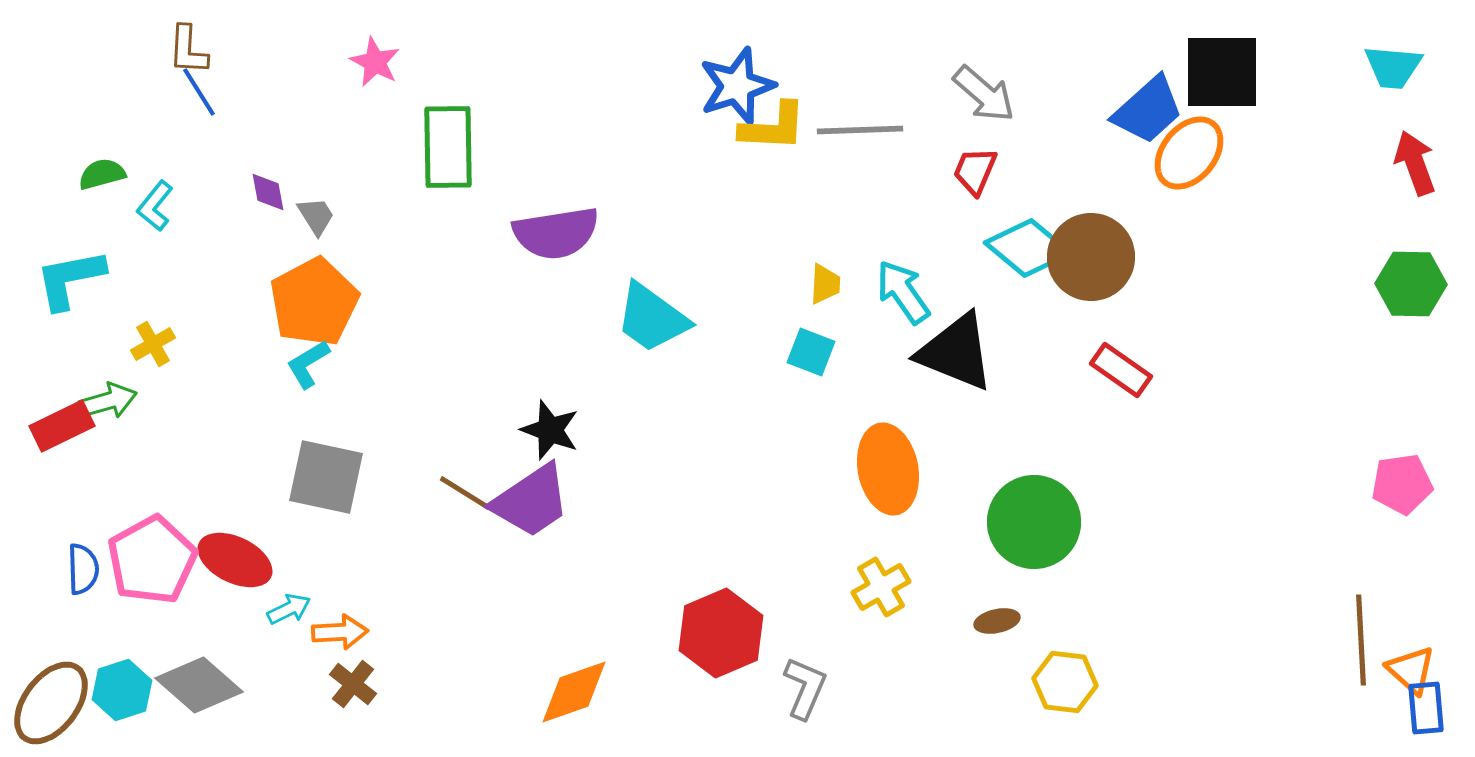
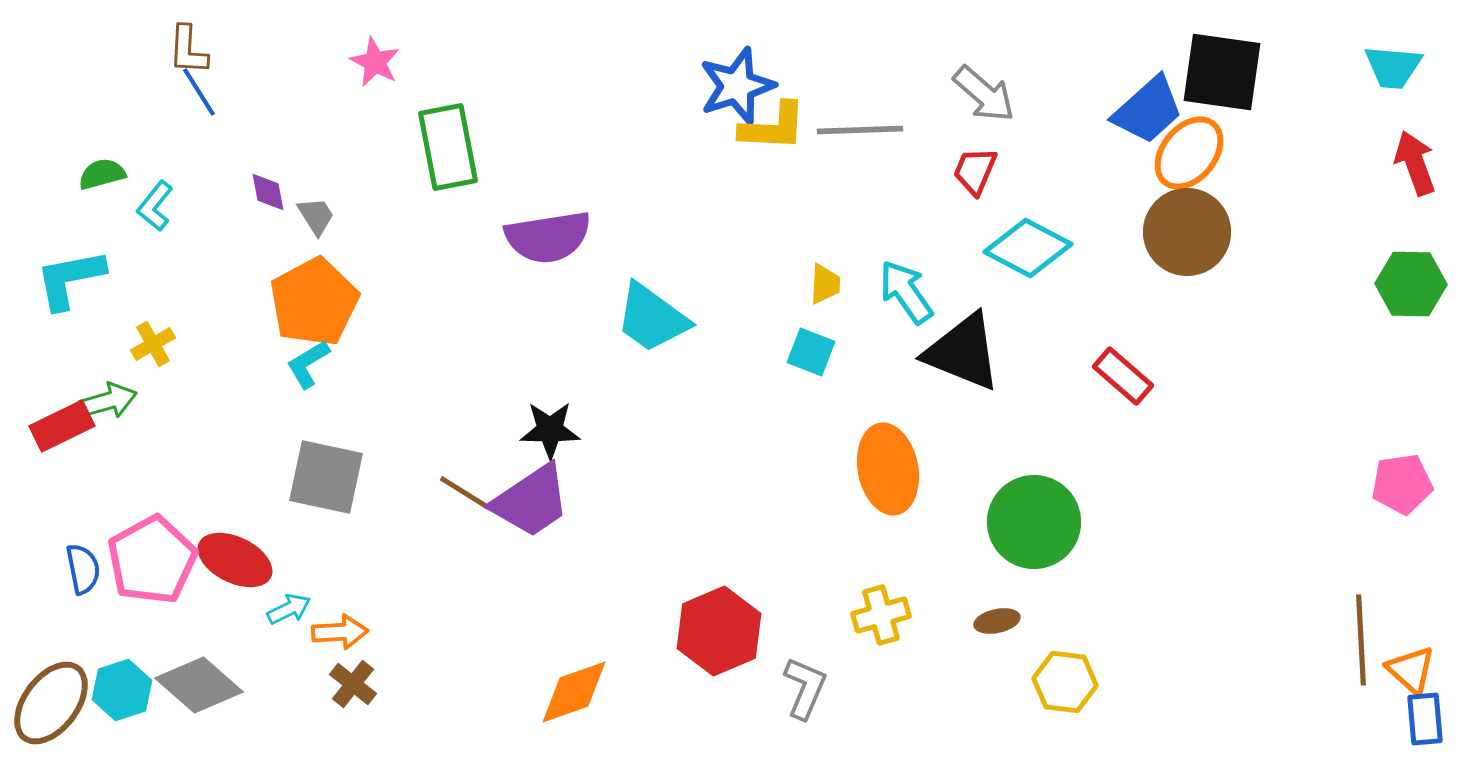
black square at (1222, 72): rotated 8 degrees clockwise
green rectangle at (448, 147): rotated 10 degrees counterclockwise
purple semicircle at (556, 233): moved 8 px left, 4 px down
cyan diamond at (1028, 248): rotated 12 degrees counterclockwise
brown circle at (1091, 257): moved 96 px right, 25 px up
cyan arrow at (903, 292): moved 3 px right
black triangle at (956, 352): moved 7 px right
red rectangle at (1121, 370): moved 2 px right, 6 px down; rotated 6 degrees clockwise
black star at (550, 430): rotated 20 degrees counterclockwise
blue semicircle at (83, 569): rotated 9 degrees counterclockwise
yellow cross at (881, 587): moved 28 px down; rotated 14 degrees clockwise
red hexagon at (721, 633): moved 2 px left, 2 px up
blue rectangle at (1426, 708): moved 1 px left, 11 px down
